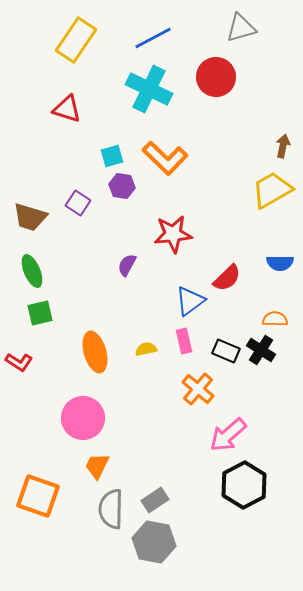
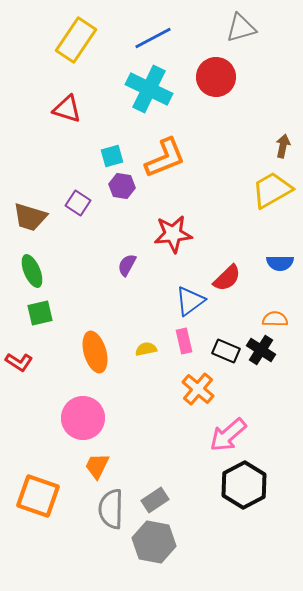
orange L-shape: rotated 66 degrees counterclockwise
